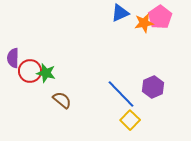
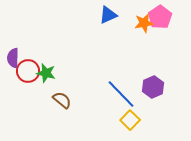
blue triangle: moved 12 px left, 2 px down
red circle: moved 2 px left
